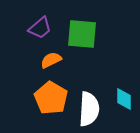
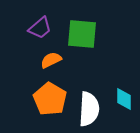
orange pentagon: moved 1 px left, 1 px down
